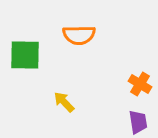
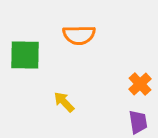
orange cross: rotated 15 degrees clockwise
